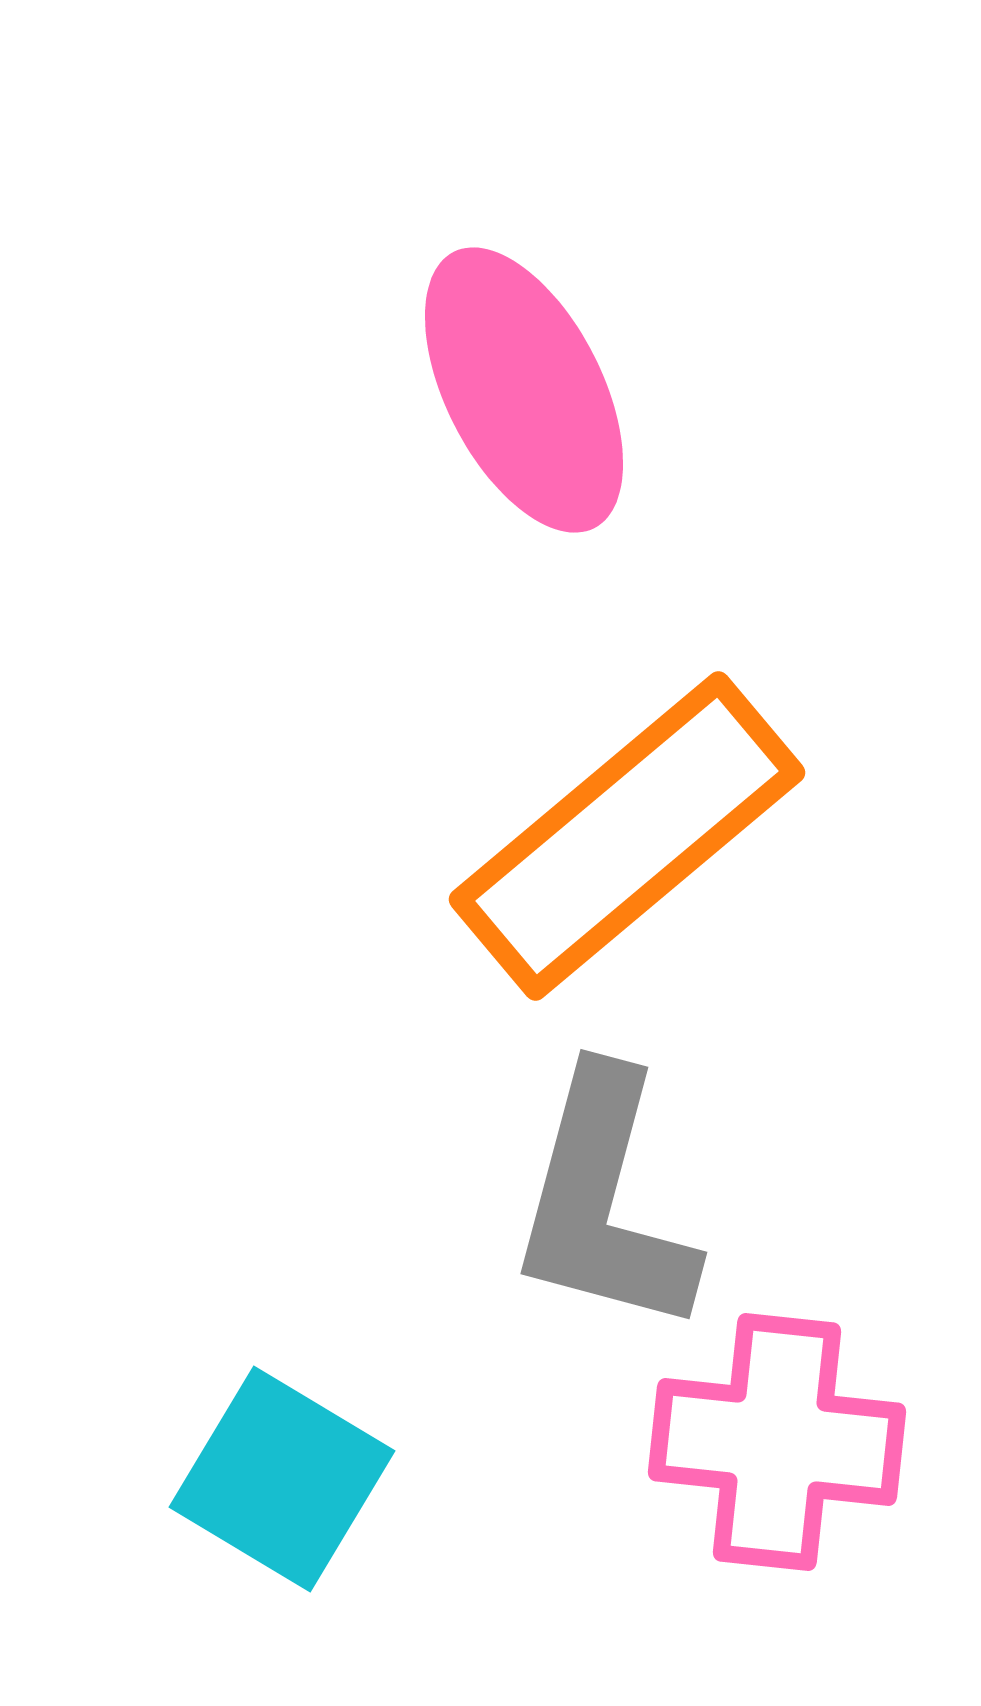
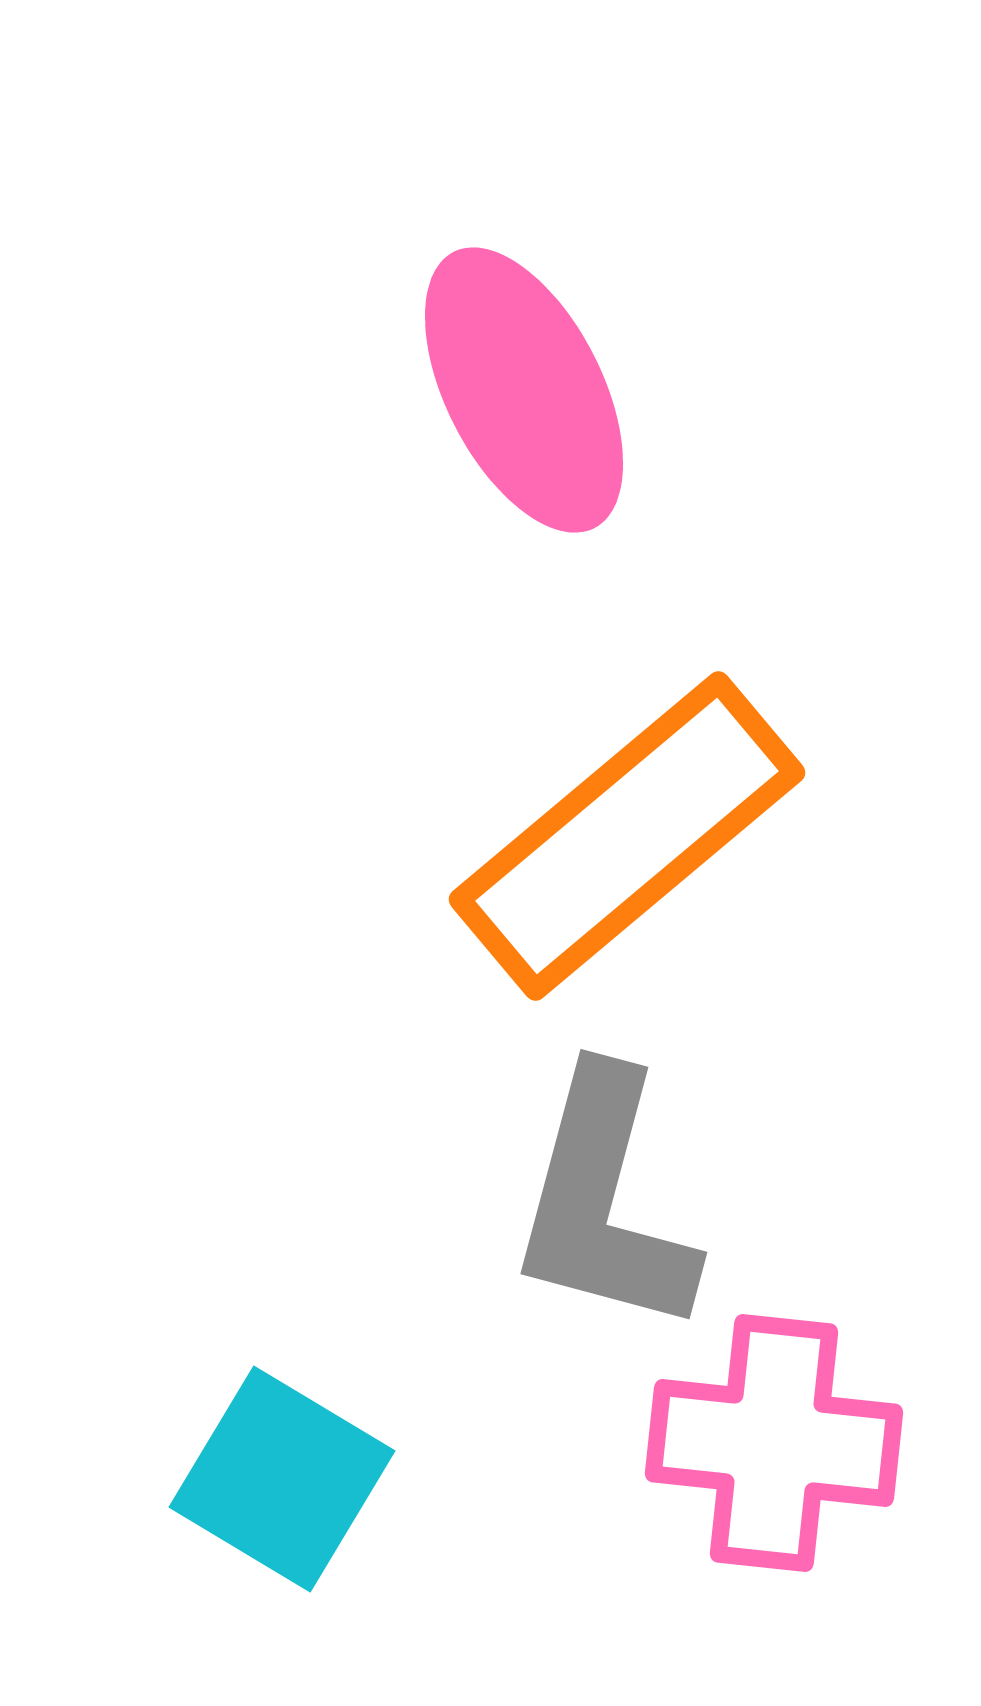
pink cross: moved 3 px left, 1 px down
